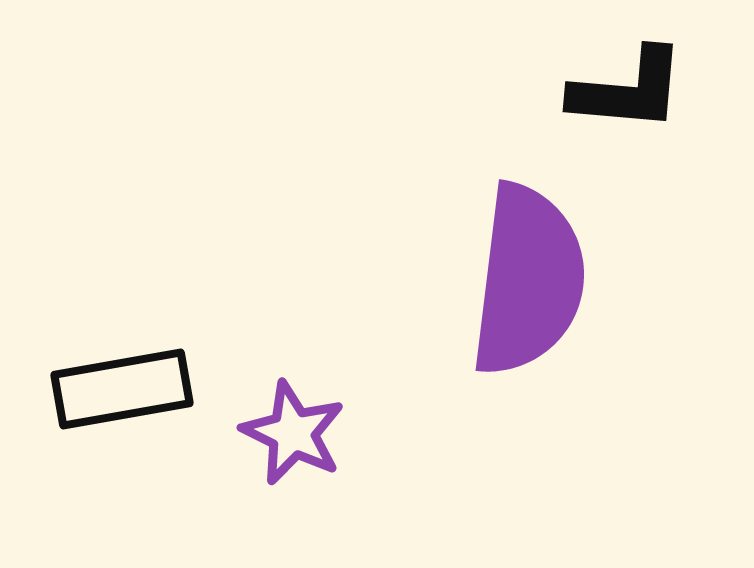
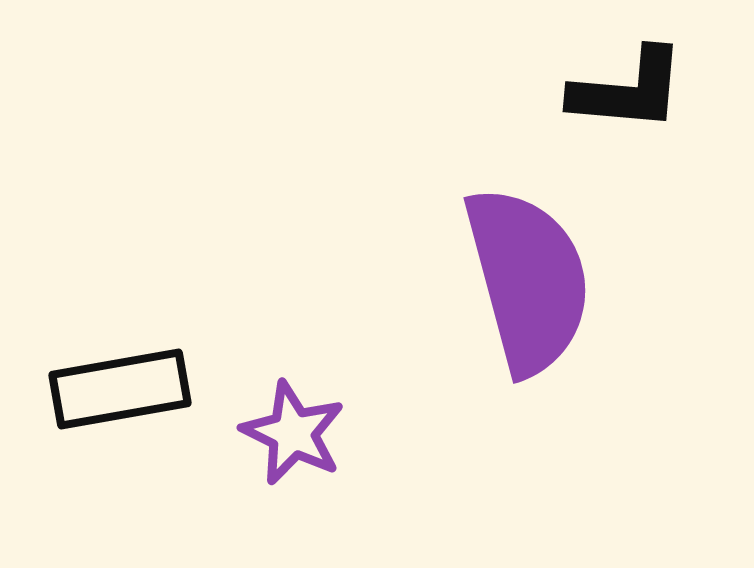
purple semicircle: rotated 22 degrees counterclockwise
black rectangle: moved 2 px left
